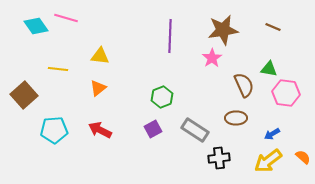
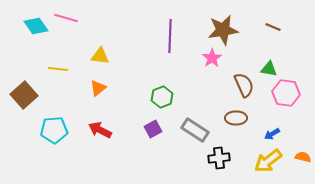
orange semicircle: rotated 28 degrees counterclockwise
